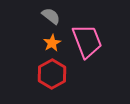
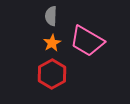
gray semicircle: rotated 126 degrees counterclockwise
pink trapezoid: rotated 141 degrees clockwise
